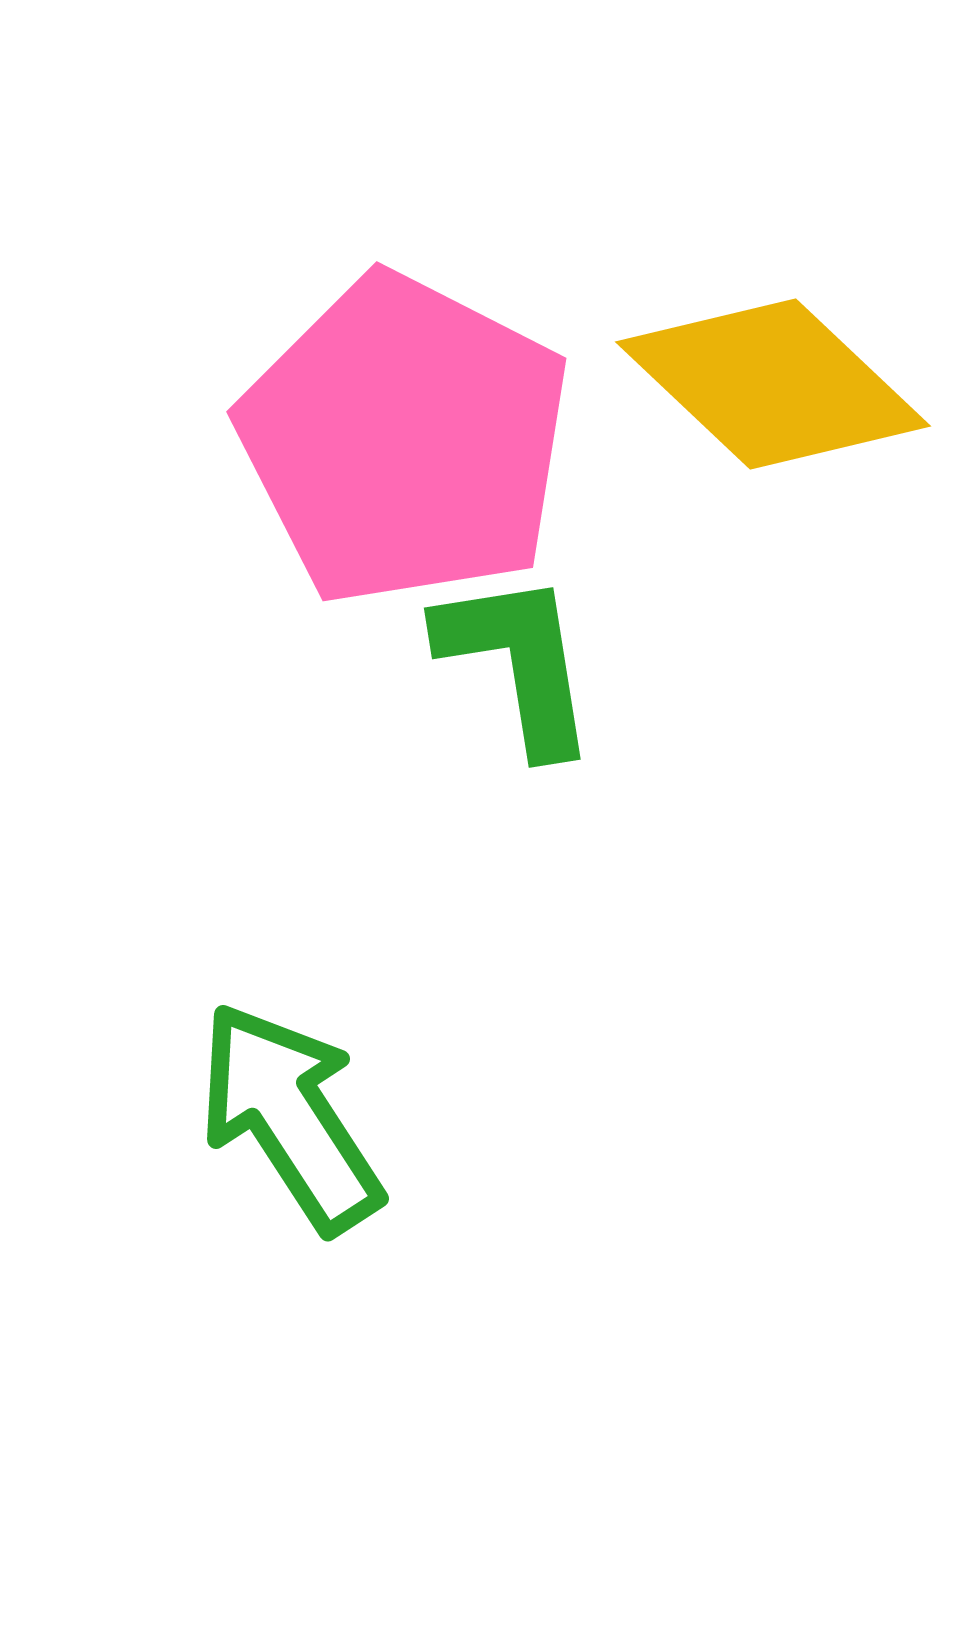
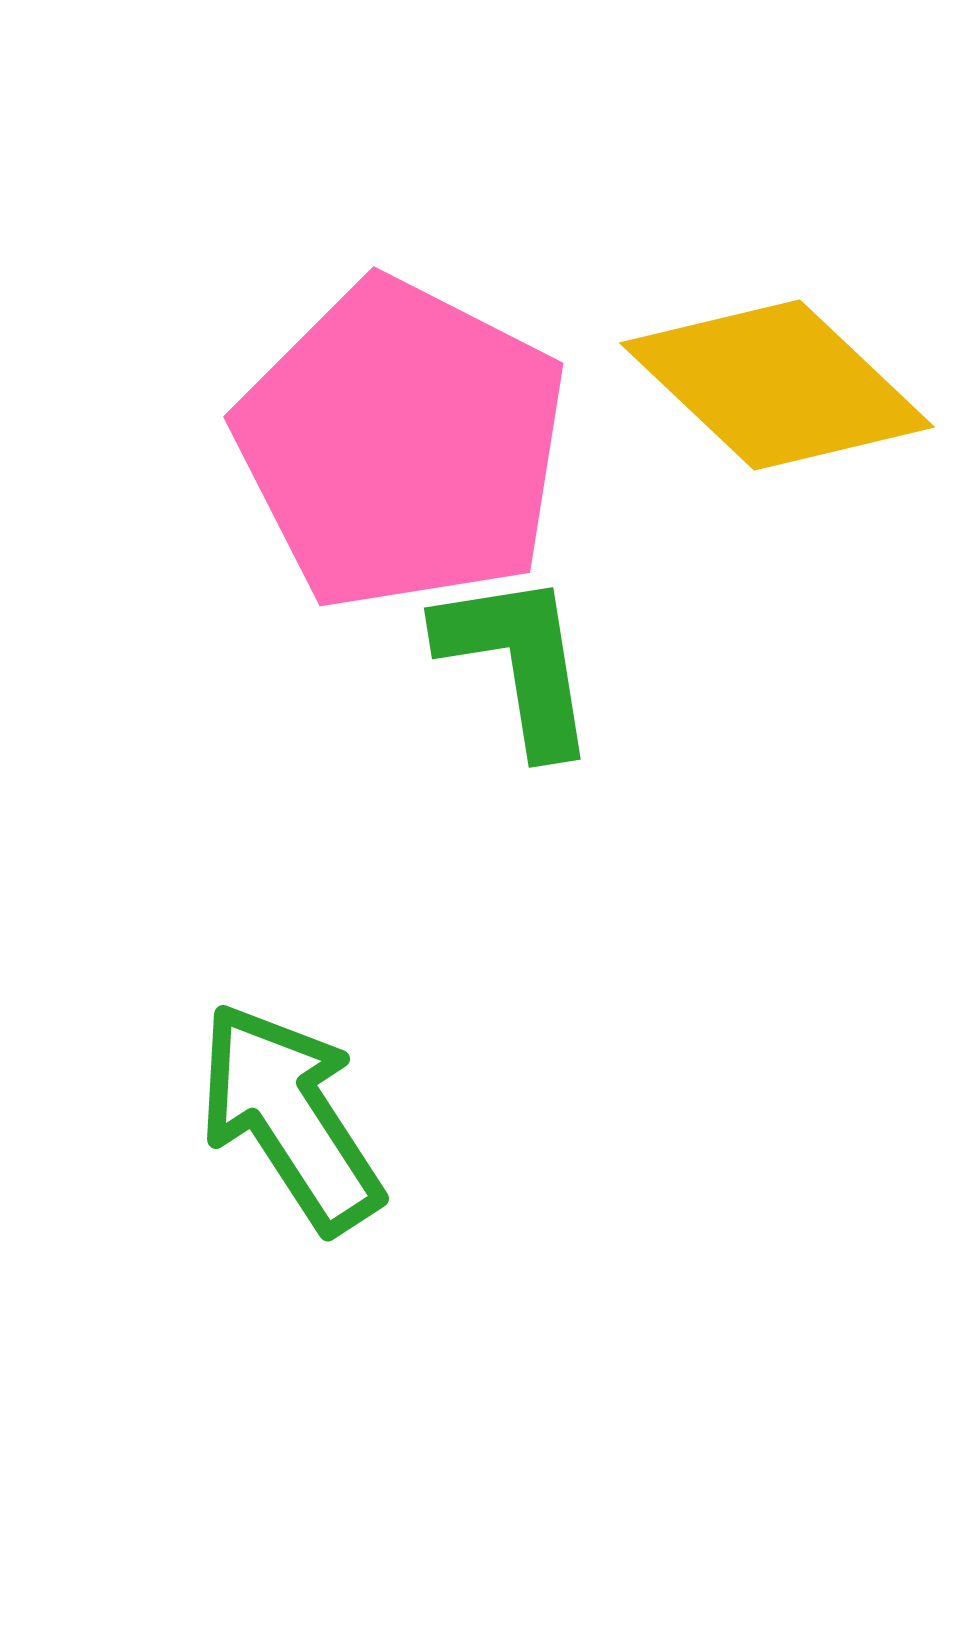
yellow diamond: moved 4 px right, 1 px down
pink pentagon: moved 3 px left, 5 px down
